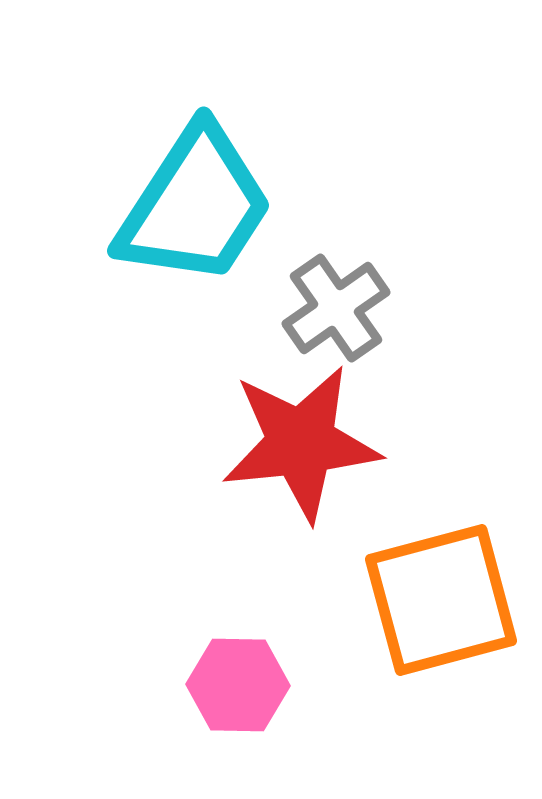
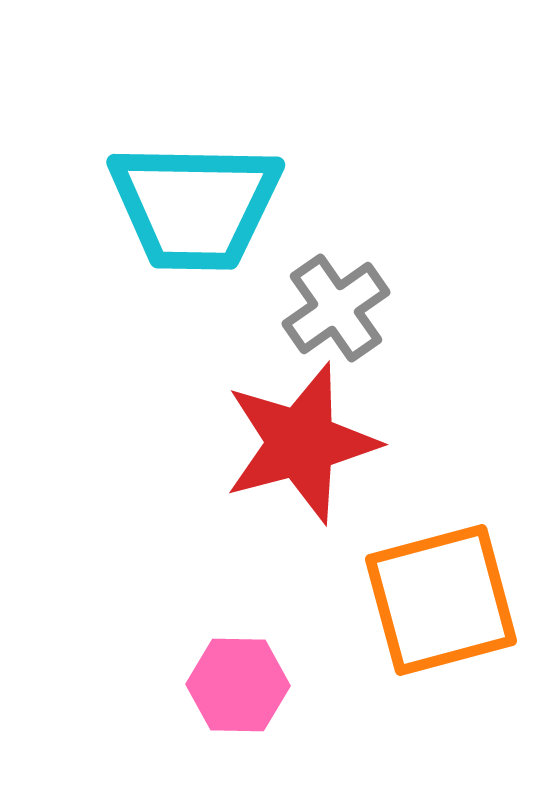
cyan trapezoid: rotated 58 degrees clockwise
red star: rotated 9 degrees counterclockwise
